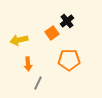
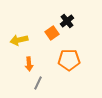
orange arrow: moved 1 px right
